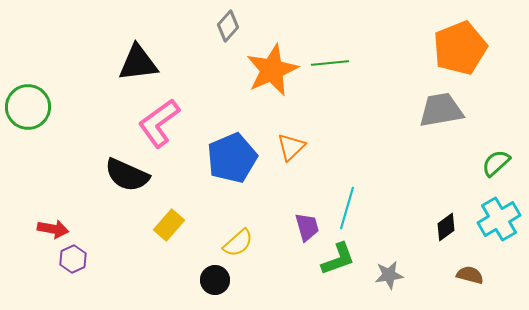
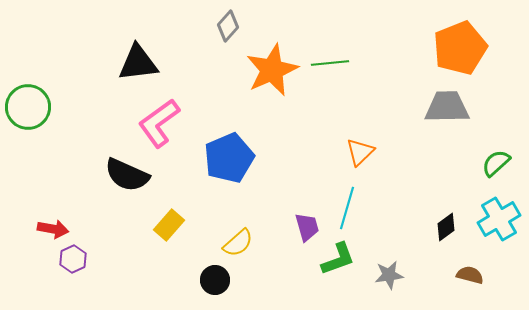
gray trapezoid: moved 6 px right, 3 px up; rotated 9 degrees clockwise
orange triangle: moved 69 px right, 5 px down
blue pentagon: moved 3 px left
